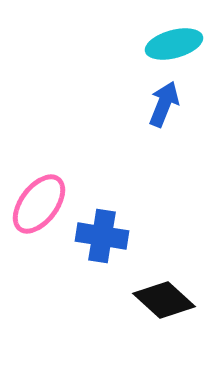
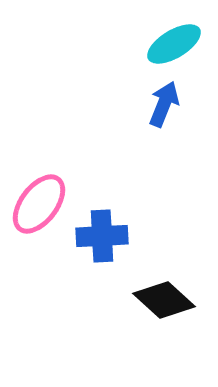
cyan ellipse: rotated 16 degrees counterclockwise
blue cross: rotated 12 degrees counterclockwise
